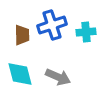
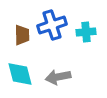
gray arrow: rotated 145 degrees clockwise
